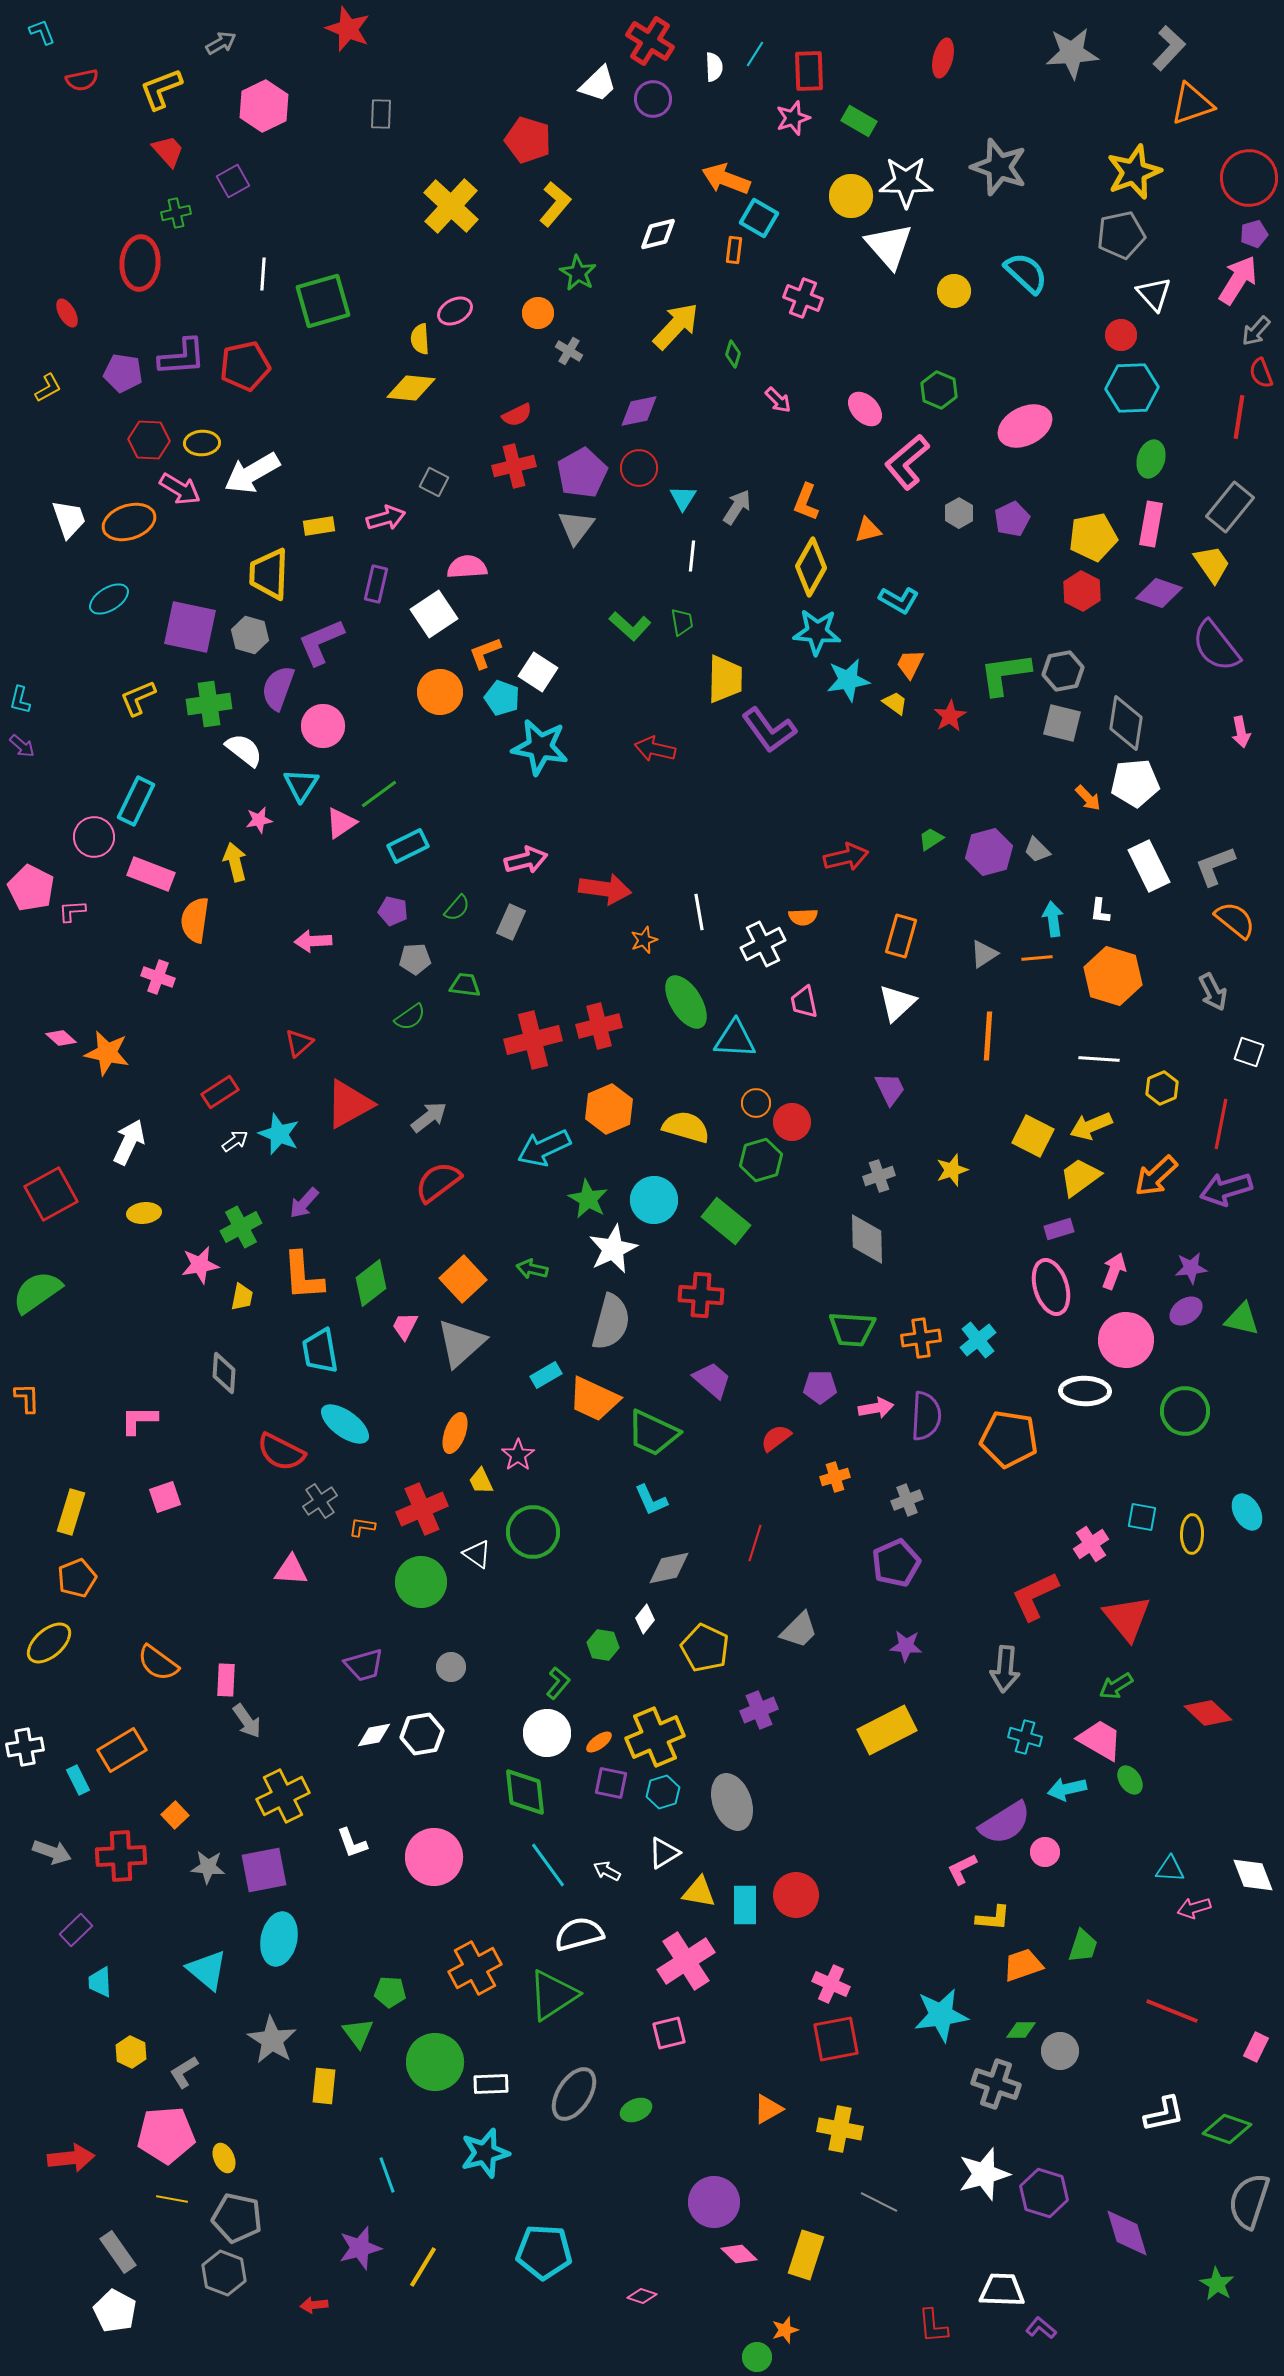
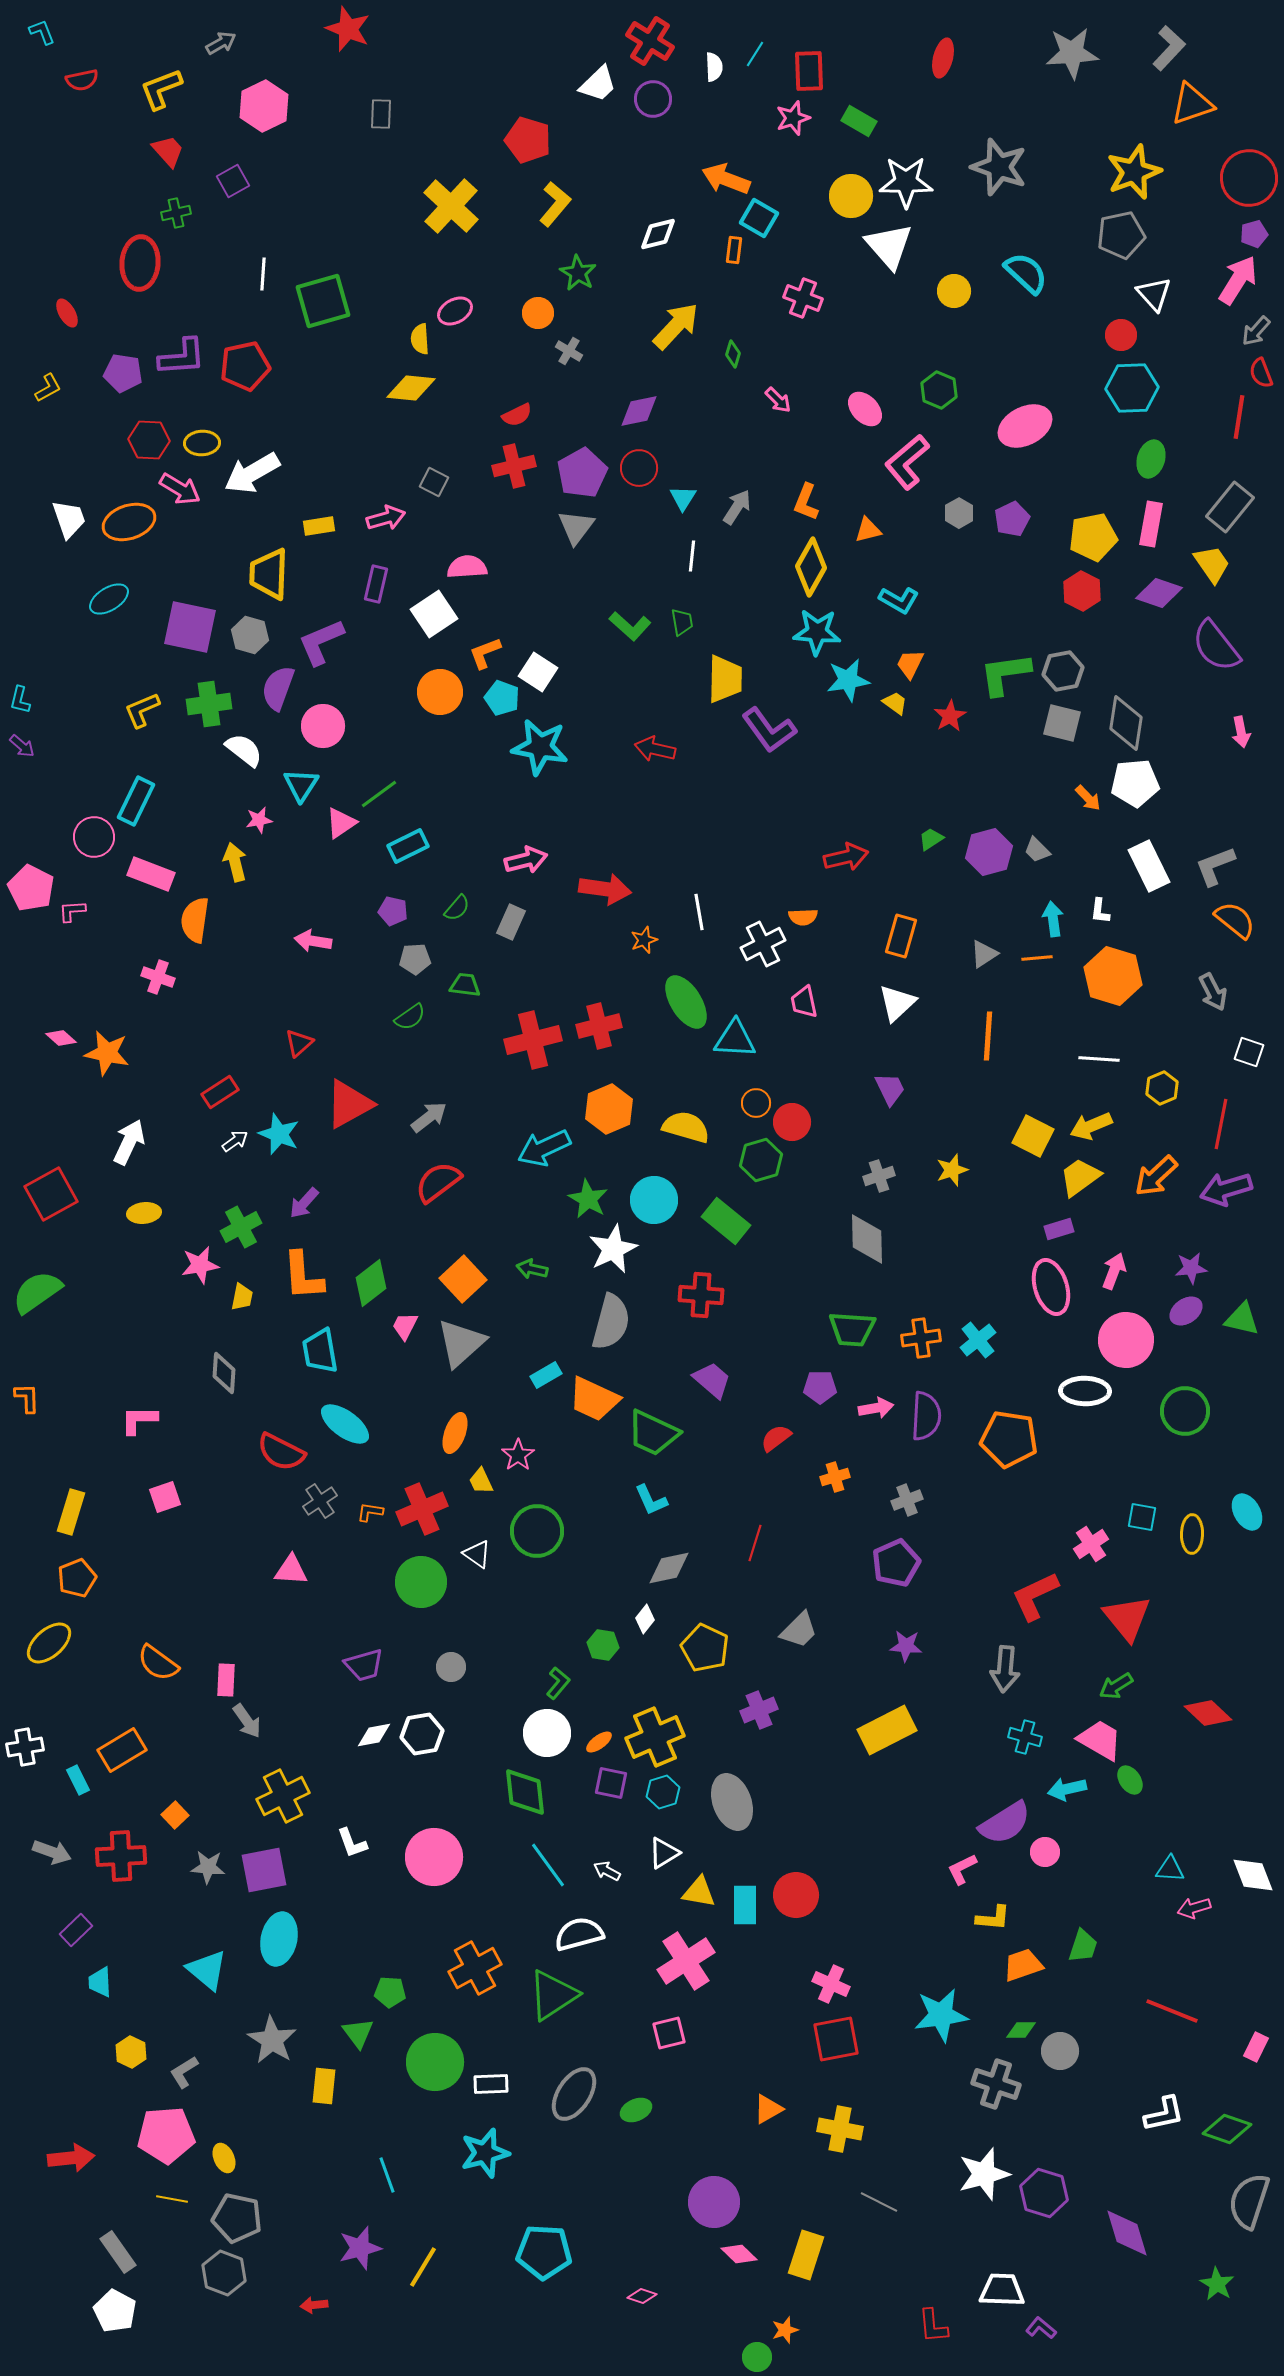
yellow L-shape at (138, 698): moved 4 px right, 12 px down
pink arrow at (313, 941): rotated 12 degrees clockwise
orange L-shape at (362, 1527): moved 8 px right, 15 px up
green circle at (533, 1532): moved 4 px right, 1 px up
